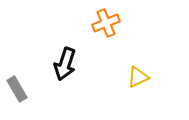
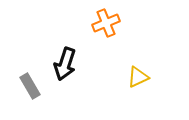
gray rectangle: moved 13 px right, 3 px up
